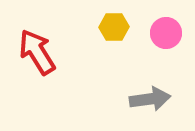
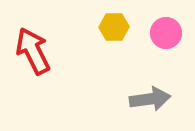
red arrow: moved 4 px left, 1 px up; rotated 6 degrees clockwise
